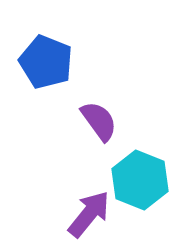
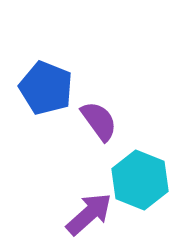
blue pentagon: moved 26 px down
purple arrow: rotated 9 degrees clockwise
